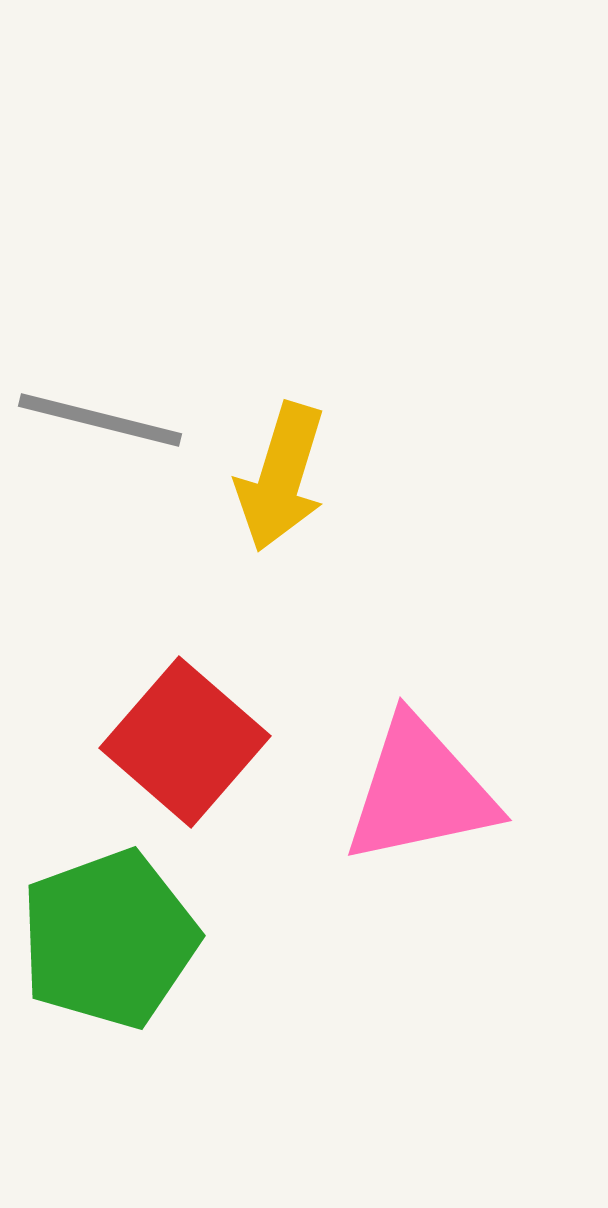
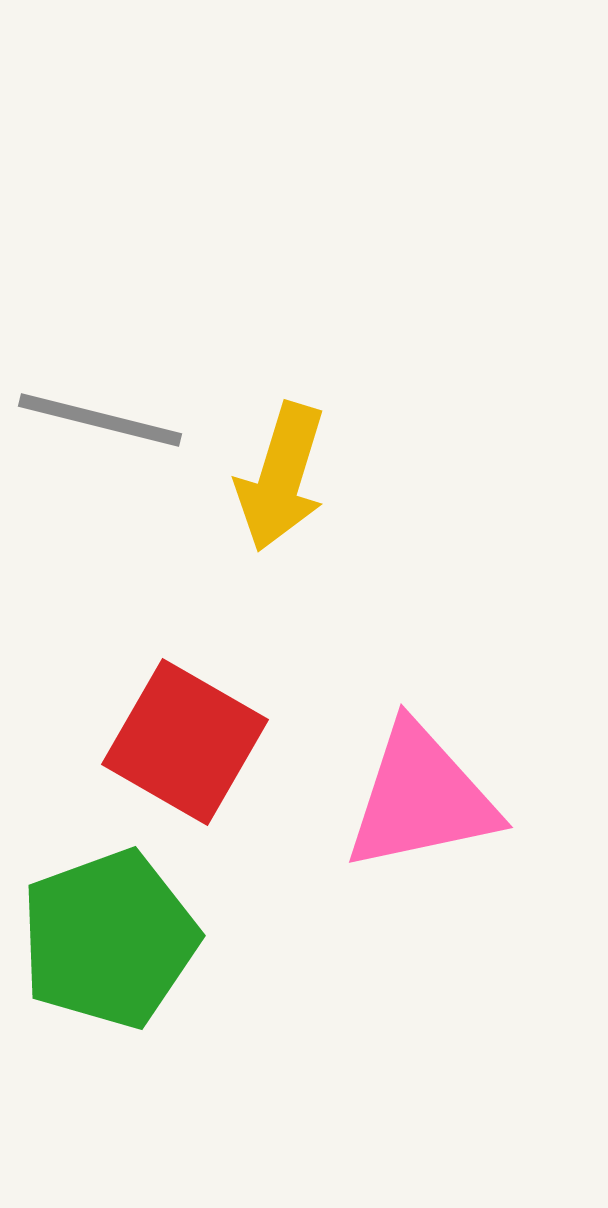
red square: rotated 11 degrees counterclockwise
pink triangle: moved 1 px right, 7 px down
